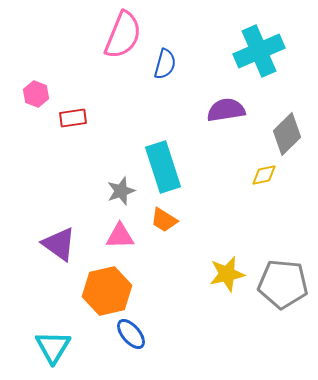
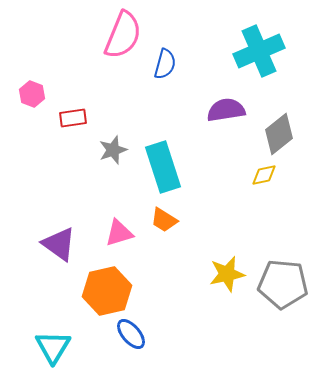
pink hexagon: moved 4 px left
gray diamond: moved 8 px left; rotated 6 degrees clockwise
gray star: moved 8 px left, 41 px up
pink triangle: moved 1 px left, 3 px up; rotated 16 degrees counterclockwise
